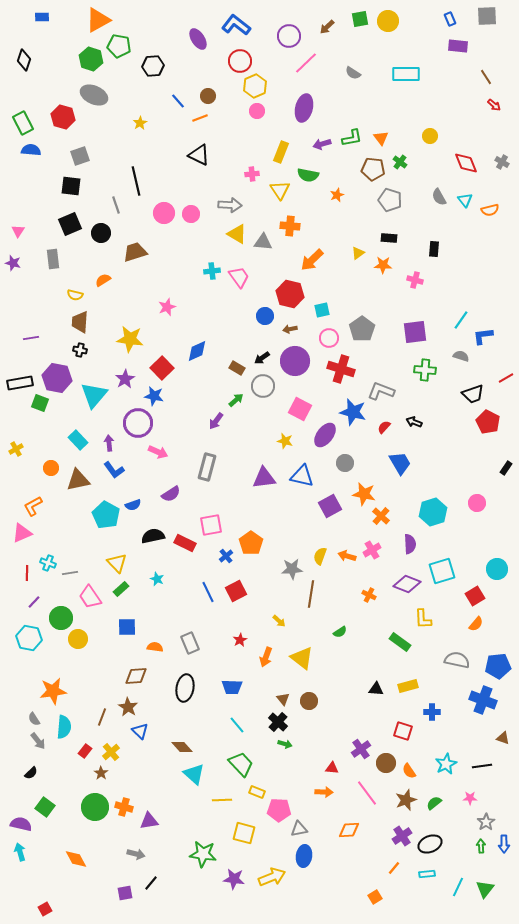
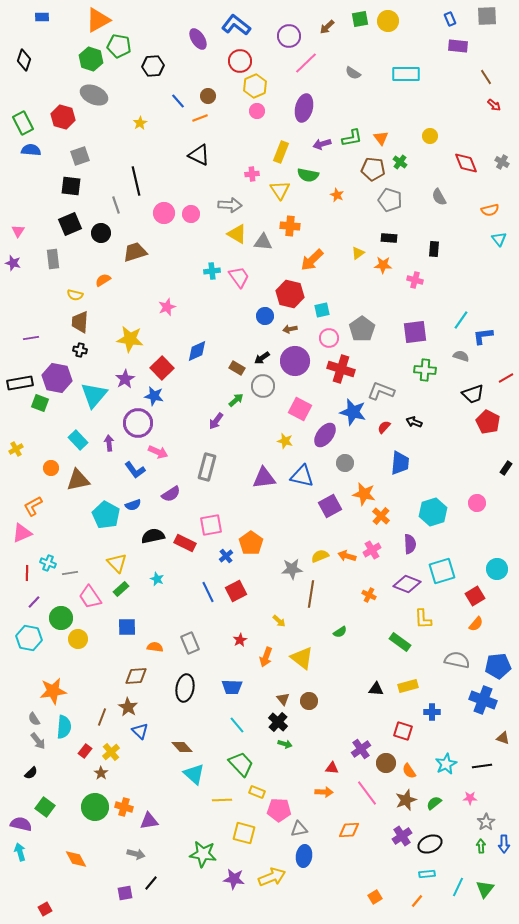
orange star at (337, 195): rotated 24 degrees counterclockwise
cyan triangle at (465, 200): moved 34 px right, 39 px down
blue trapezoid at (400, 463): rotated 35 degrees clockwise
blue L-shape at (114, 470): moved 21 px right
yellow semicircle at (320, 556): rotated 48 degrees clockwise
orange line at (394, 868): moved 23 px right, 33 px down
